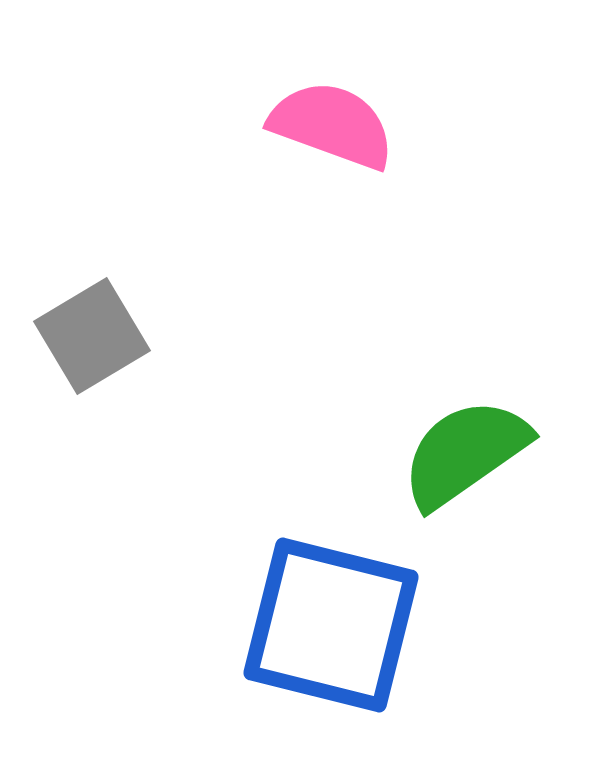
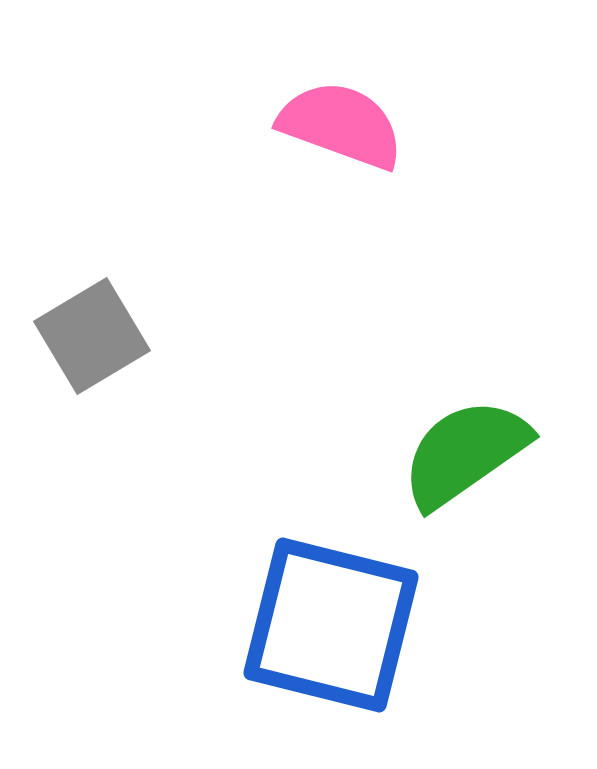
pink semicircle: moved 9 px right
